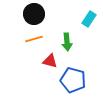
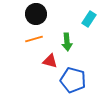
black circle: moved 2 px right
